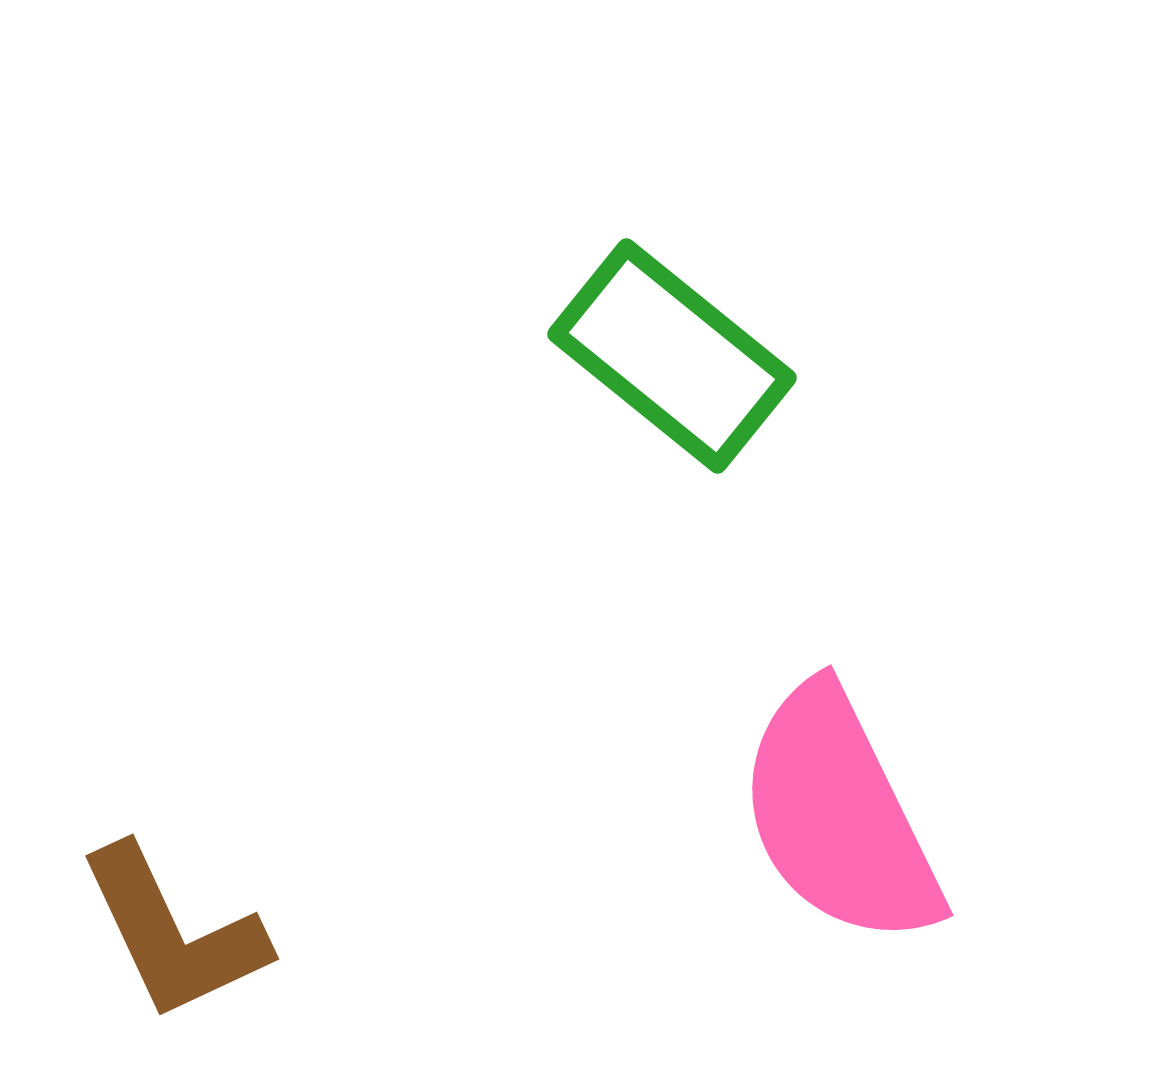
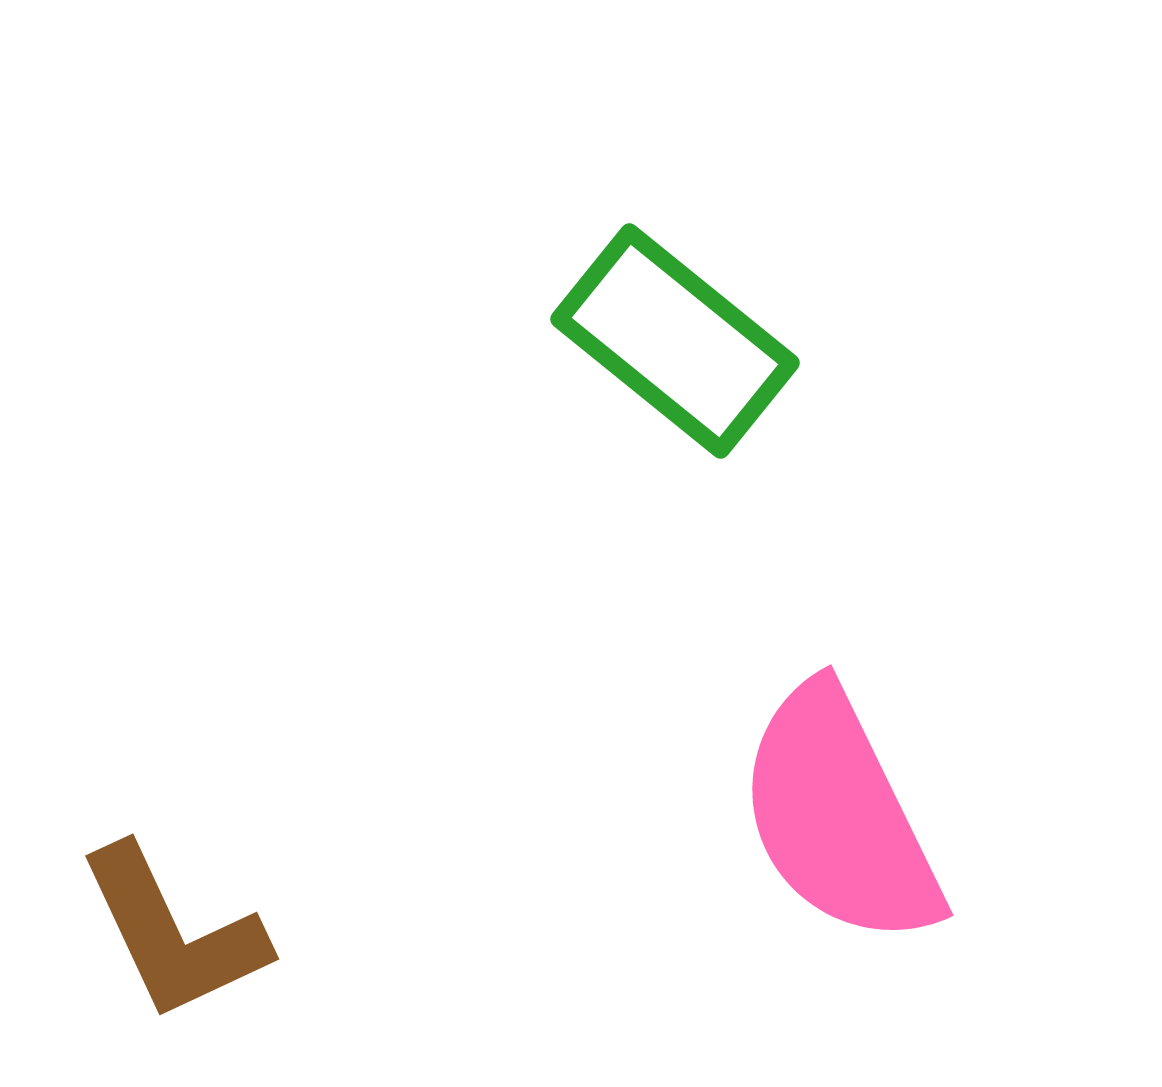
green rectangle: moved 3 px right, 15 px up
